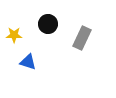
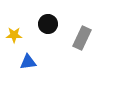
blue triangle: rotated 24 degrees counterclockwise
